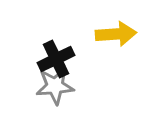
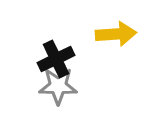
gray star: moved 3 px right; rotated 6 degrees clockwise
